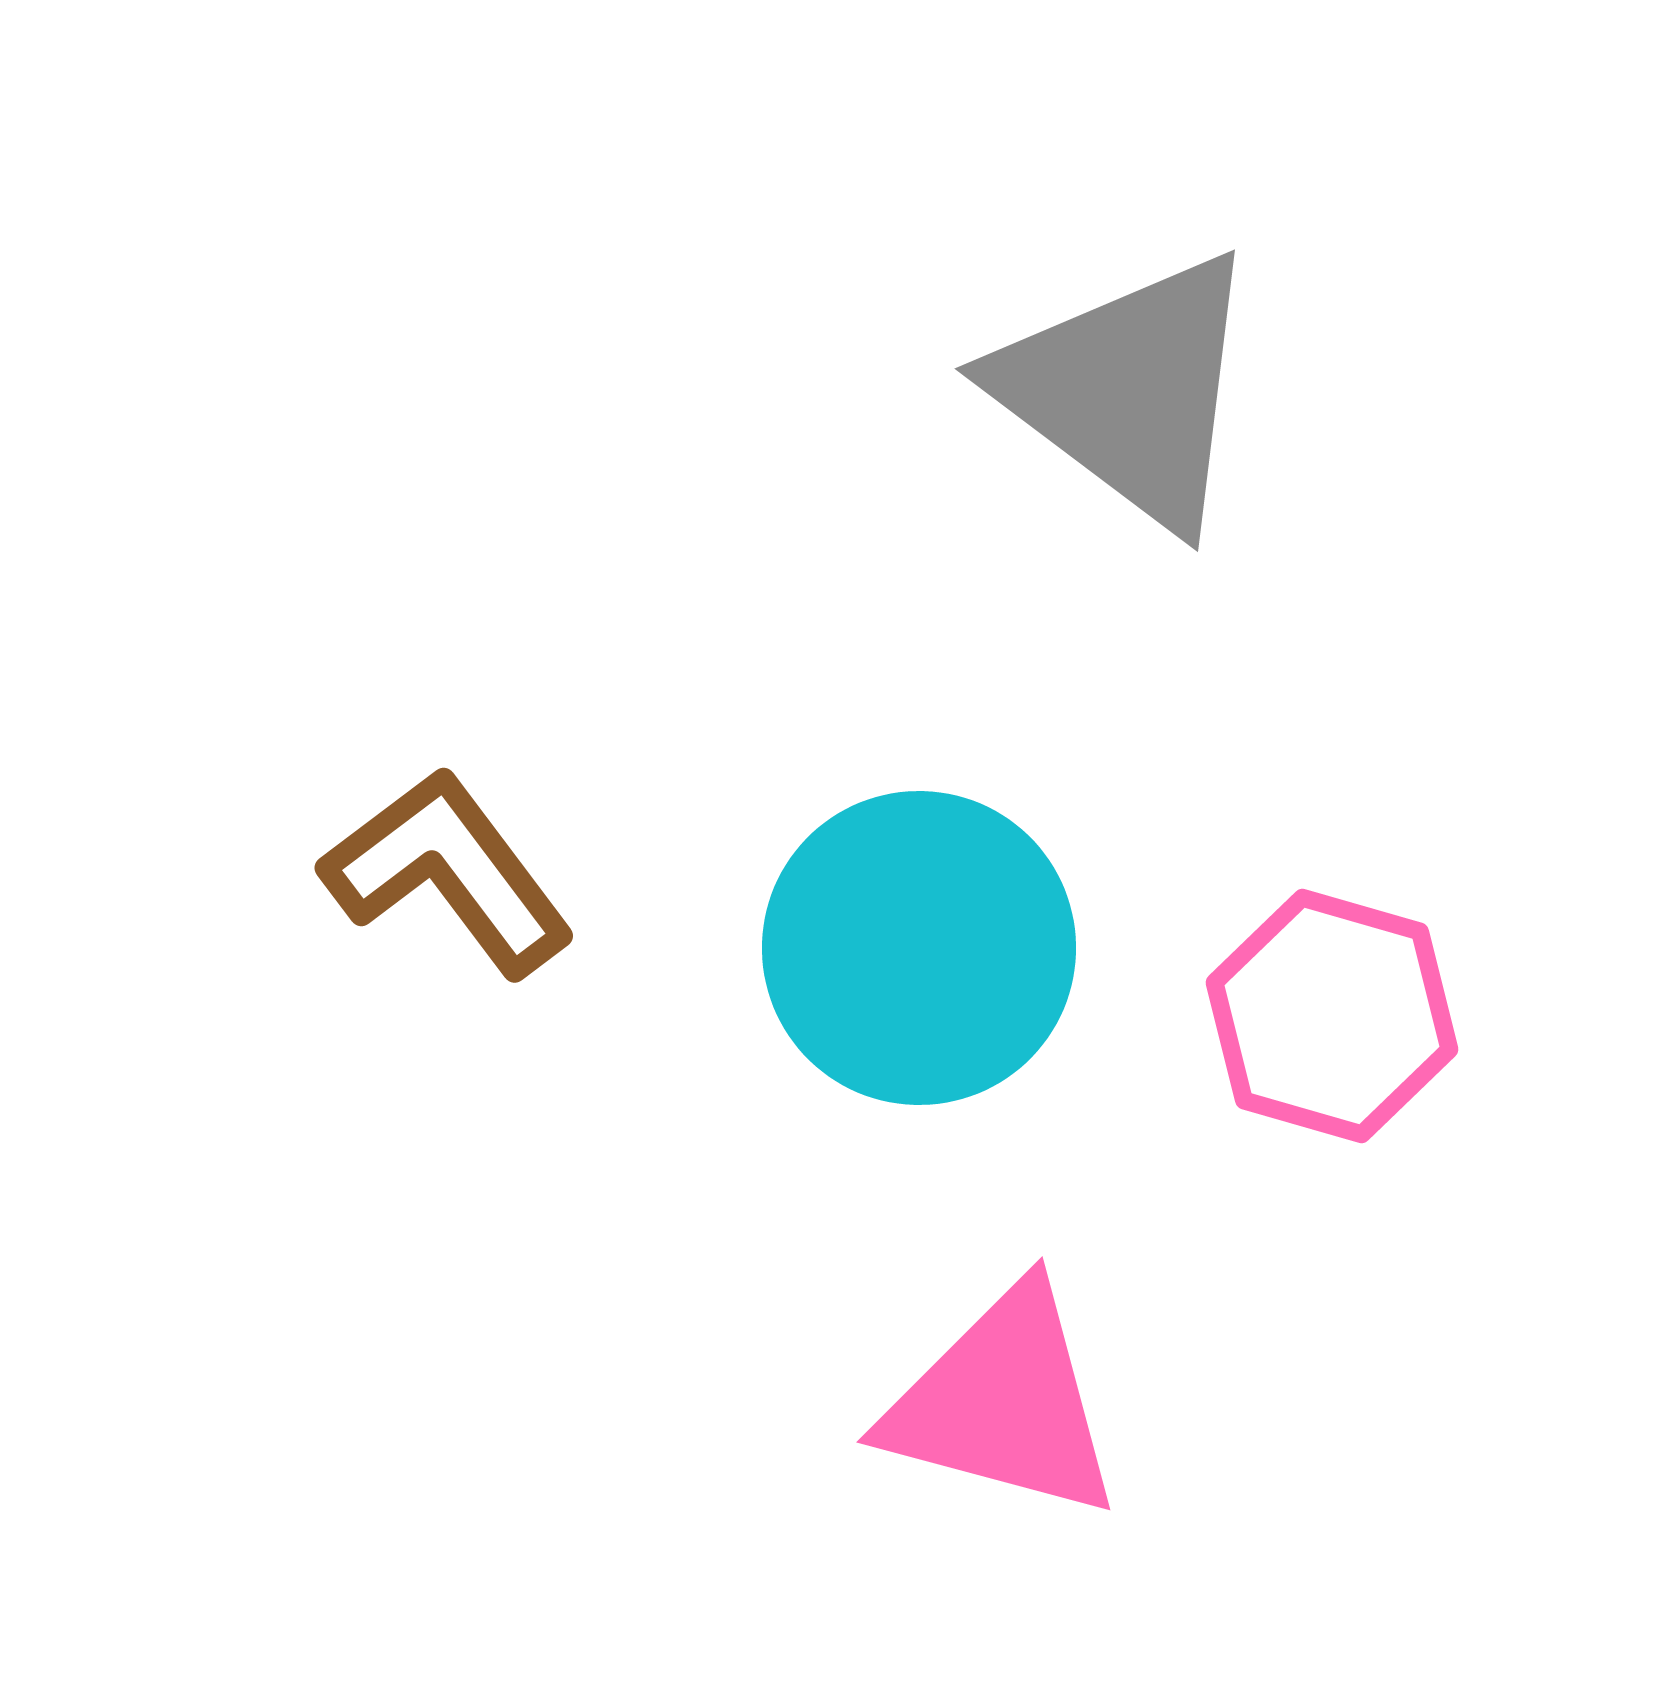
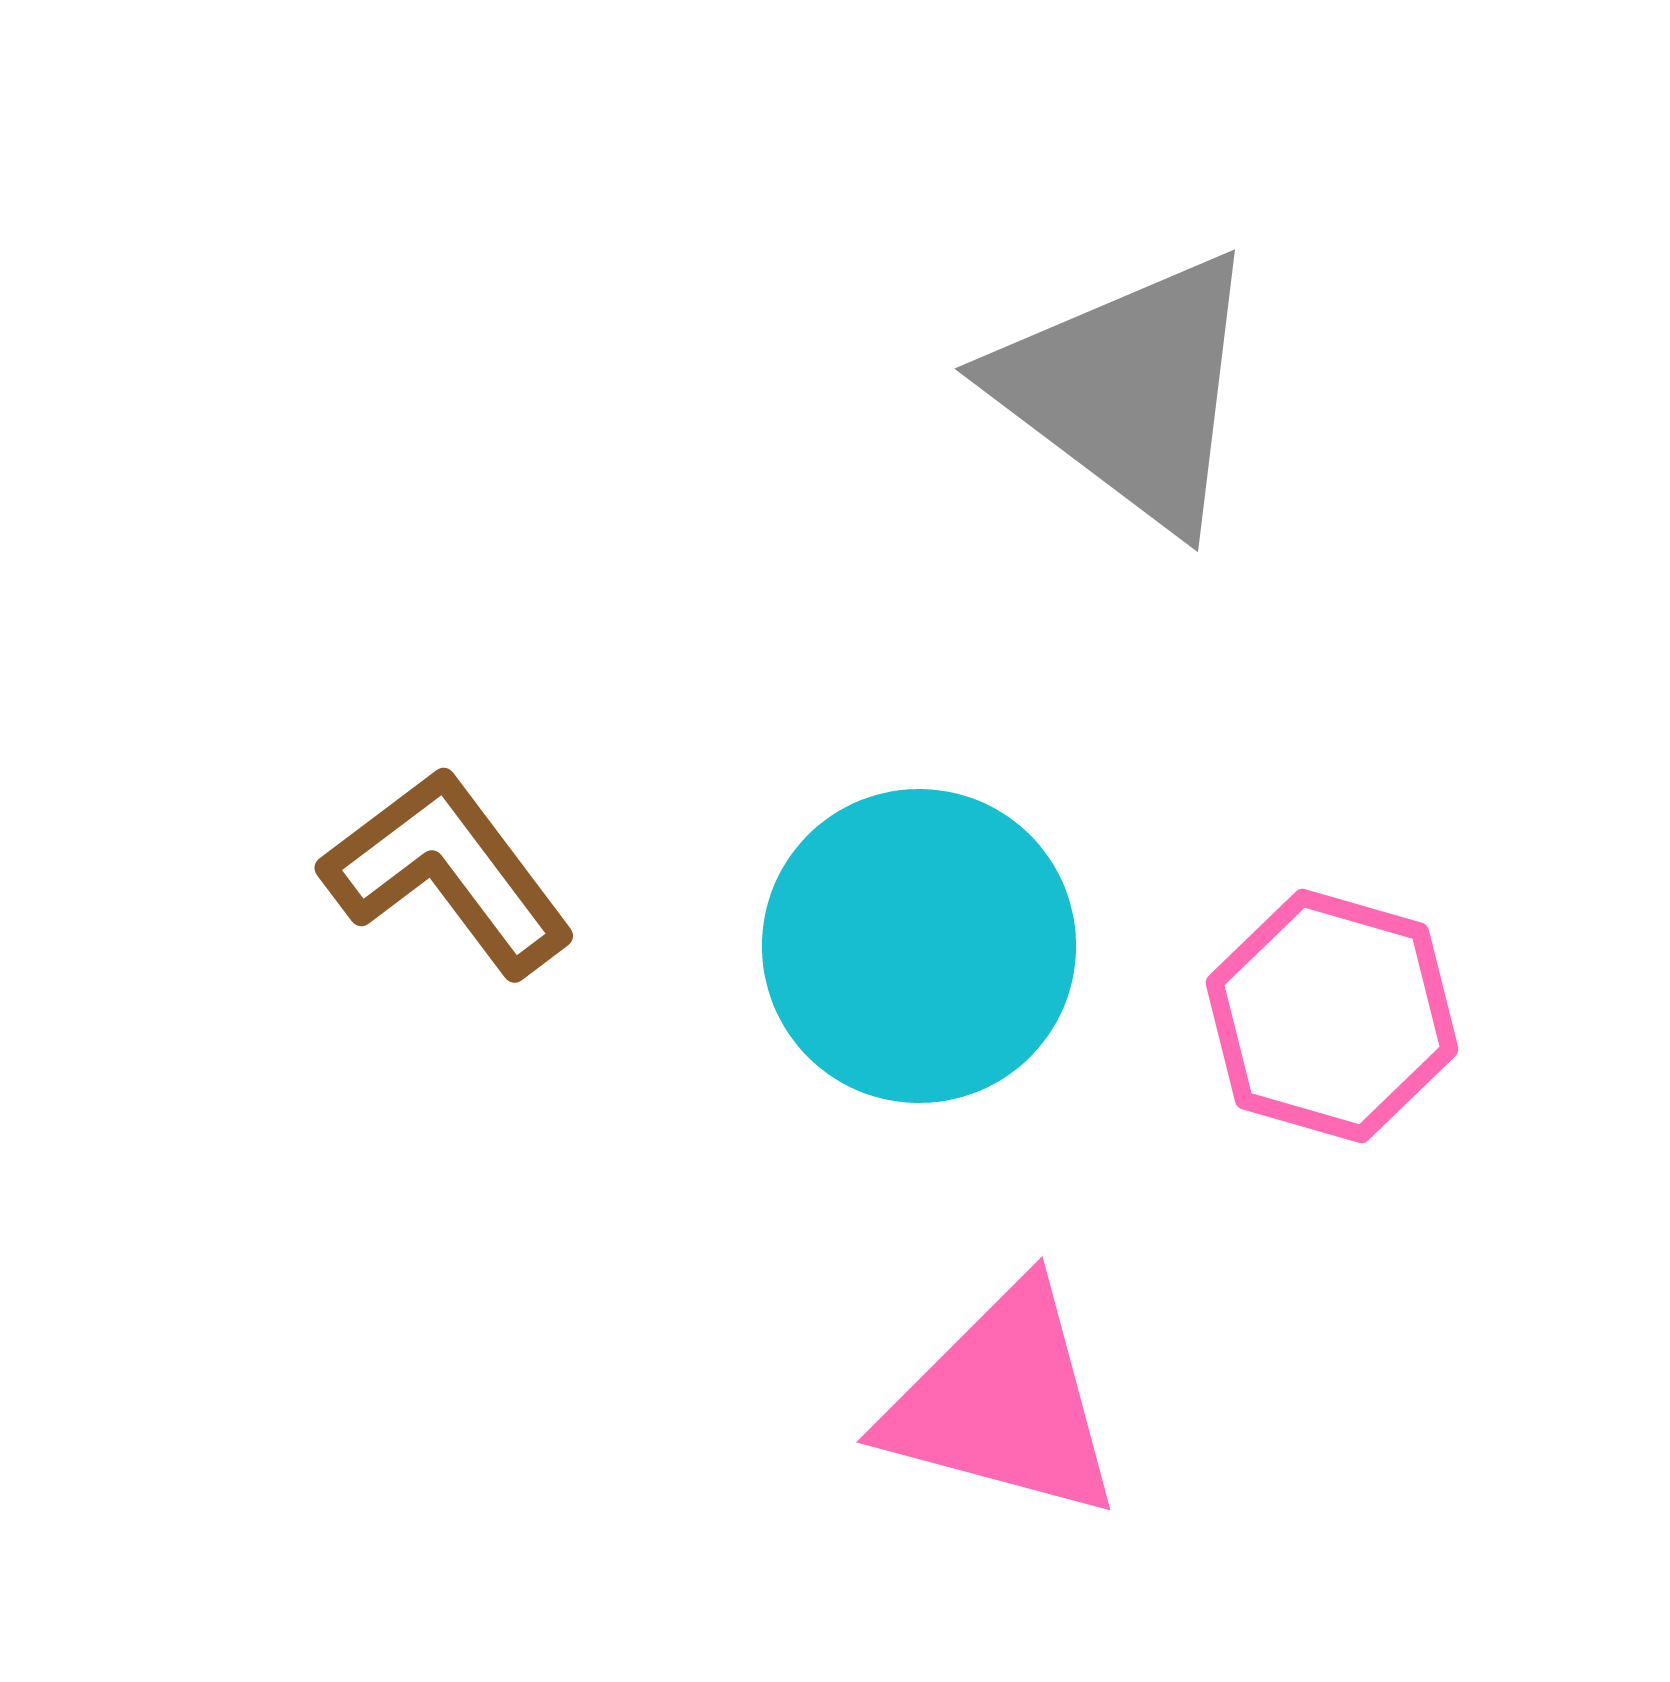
cyan circle: moved 2 px up
